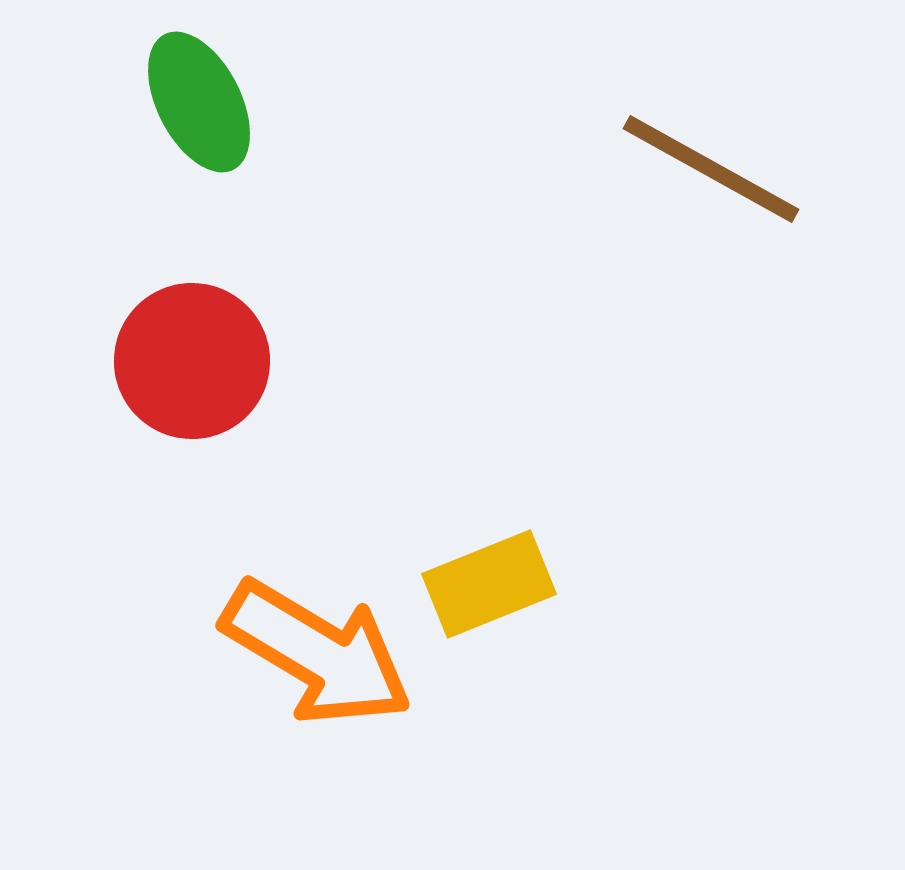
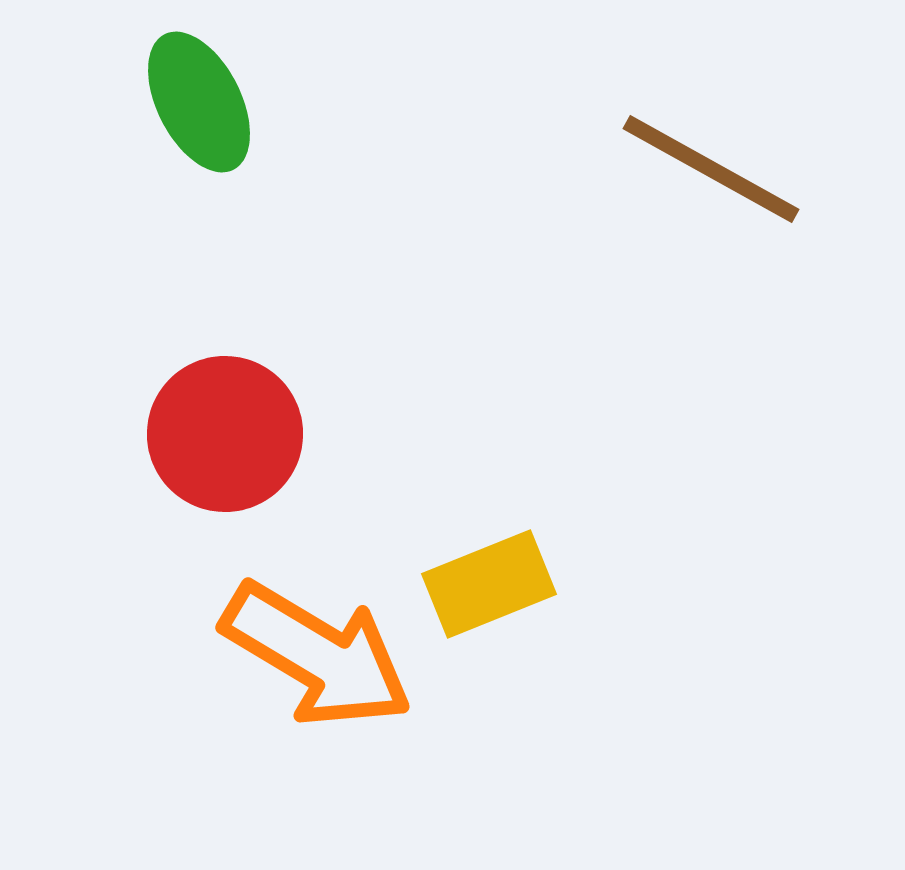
red circle: moved 33 px right, 73 px down
orange arrow: moved 2 px down
